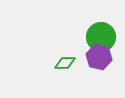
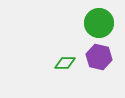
green circle: moved 2 px left, 14 px up
